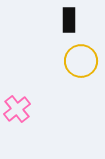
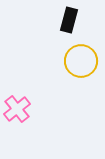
black rectangle: rotated 15 degrees clockwise
